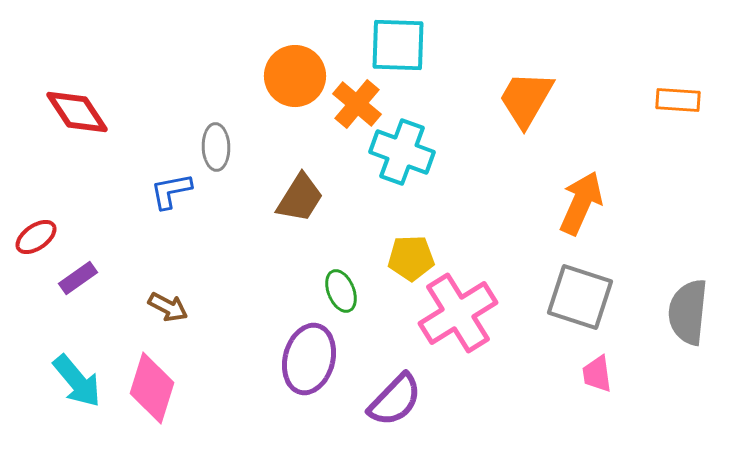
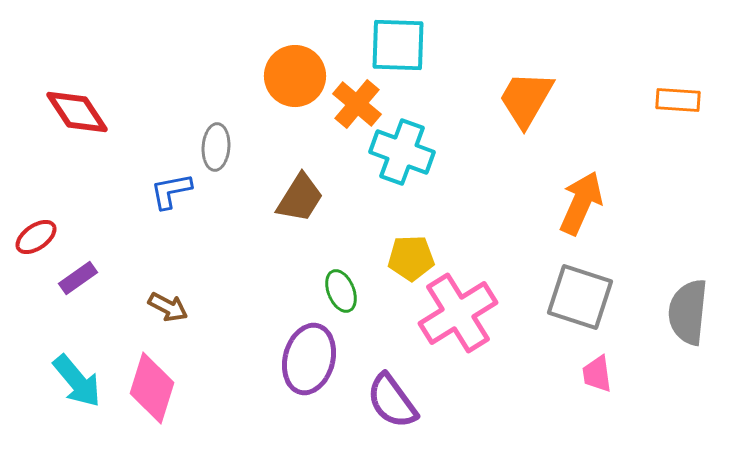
gray ellipse: rotated 6 degrees clockwise
purple semicircle: moved 3 px left, 1 px down; rotated 100 degrees clockwise
